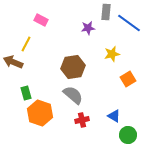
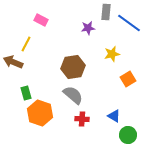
red cross: moved 1 px up; rotated 16 degrees clockwise
